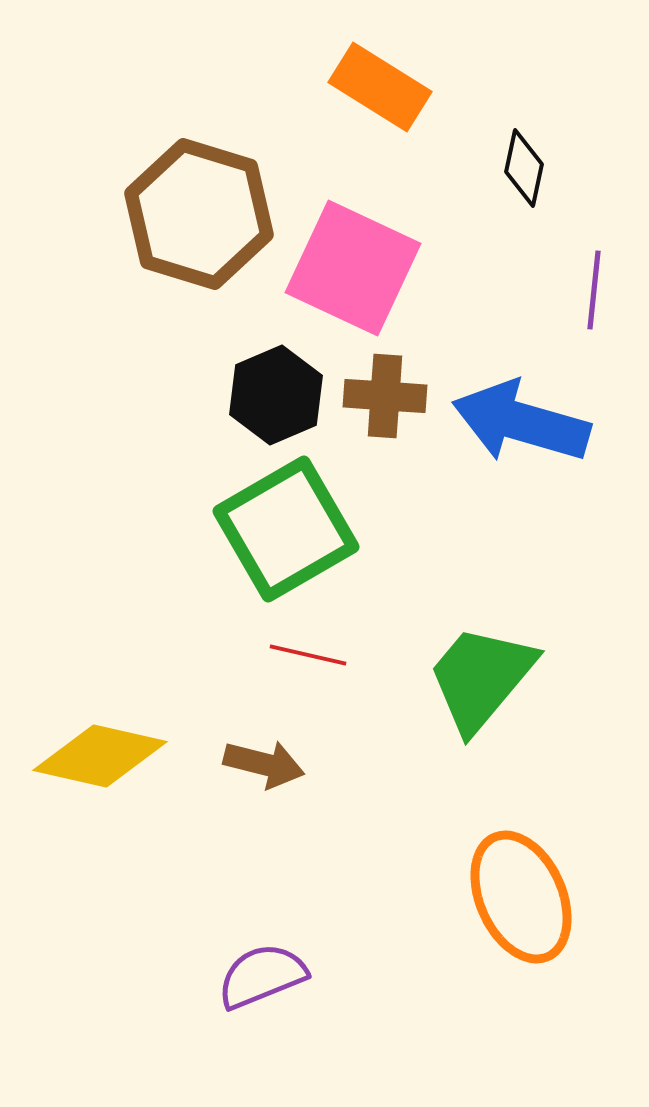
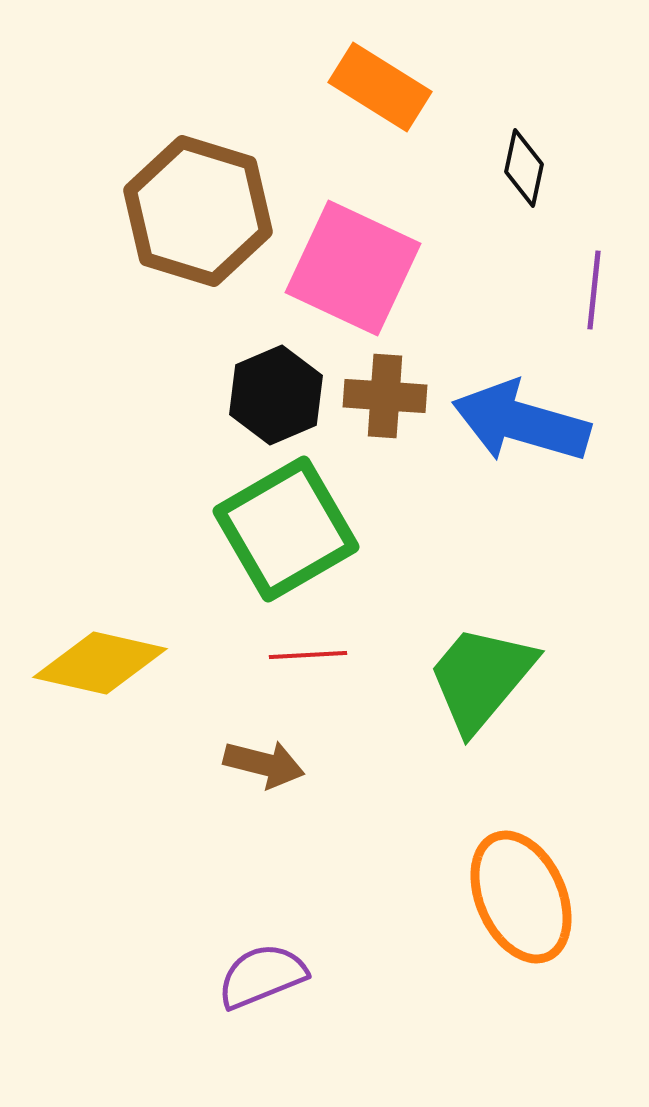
brown hexagon: moved 1 px left, 3 px up
red line: rotated 16 degrees counterclockwise
yellow diamond: moved 93 px up
